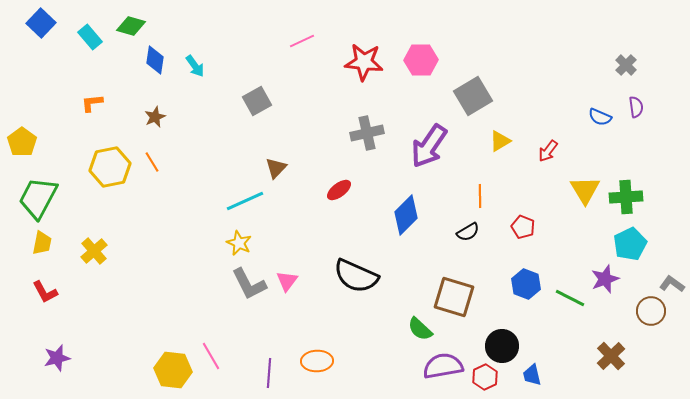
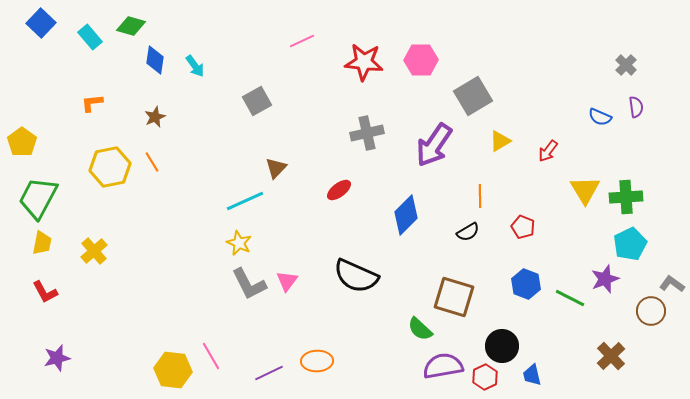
purple arrow at (429, 146): moved 5 px right, 1 px up
purple line at (269, 373): rotated 60 degrees clockwise
